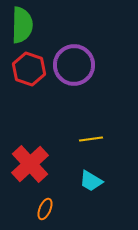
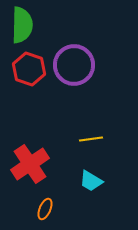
red cross: rotated 9 degrees clockwise
